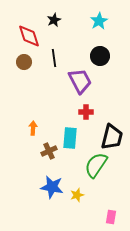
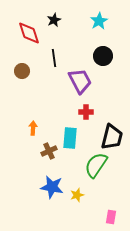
red diamond: moved 3 px up
black circle: moved 3 px right
brown circle: moved 2 px left, 9 px down
